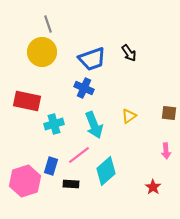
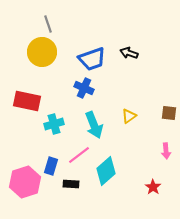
black arrow: rotated 144 degrees clockwise
pink hexagon: moved 1 px down
